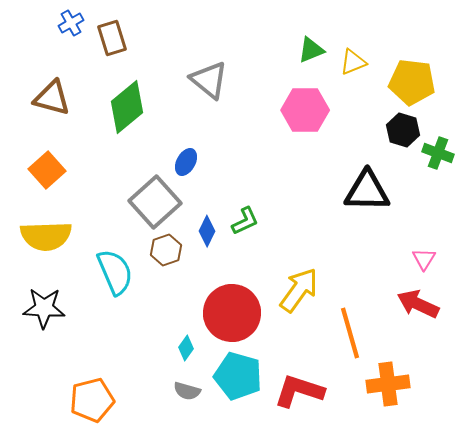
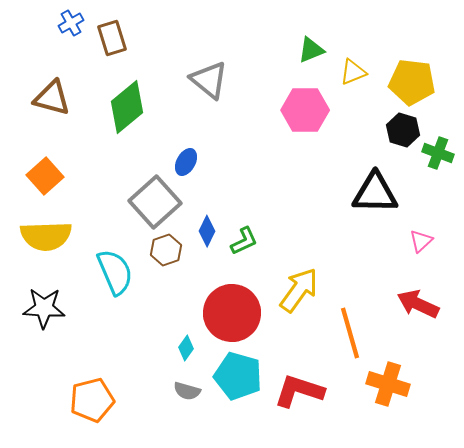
yellow triangle: moved 10 px down
orange square: moved 2 px left, 6 px down
black triangle: moved 8 px right, 2 px down
green L-shape: moved 1 px left, 20 px down
pink triangle: moved 3 px left, 18 px up; rotated 15 degrees clockwise
orange cross: rotated 24 degrees clockwise
